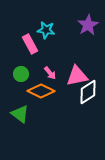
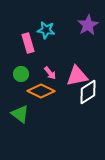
pink rectangle: moved 2 px left, 1 px up; rotated 12 degrees clockwise
